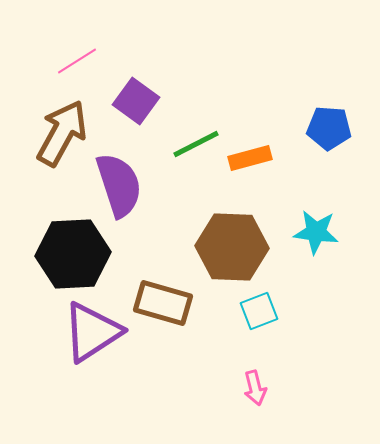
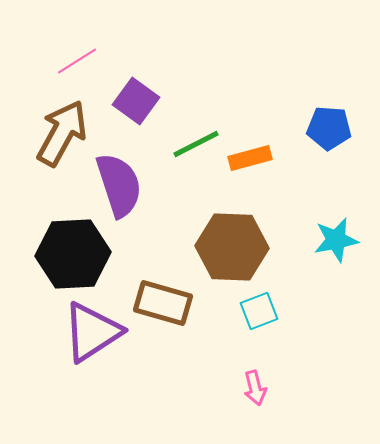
cyan star: moved 20 px right, 8 px down; rotated 18 degrees counterclockwise
